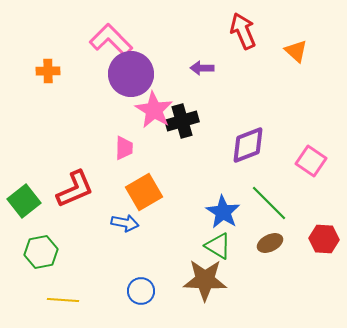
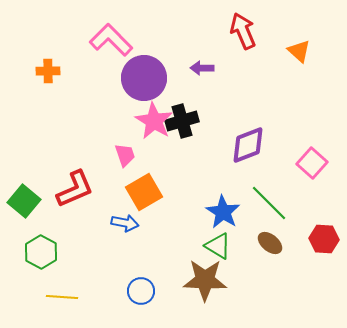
orange triangle: moved 3 px right
purple circle: moved 13 px right, 4 px down
pink star: moved 11 px down
pink trapezoid: moved 1 px right, 7 px down; rotated 20 degrees counterclockwise
pink square: moved 1 px right, 2 px down; rotated 8 degrees clockwise
green square: rotated 12 degrees counterclockwise
brown ellipse: rotated 65 degrees clockwise
green hexagon: rotated 20 degrees counterclockwise
yellow line: moved 1 px left, 3 px up
